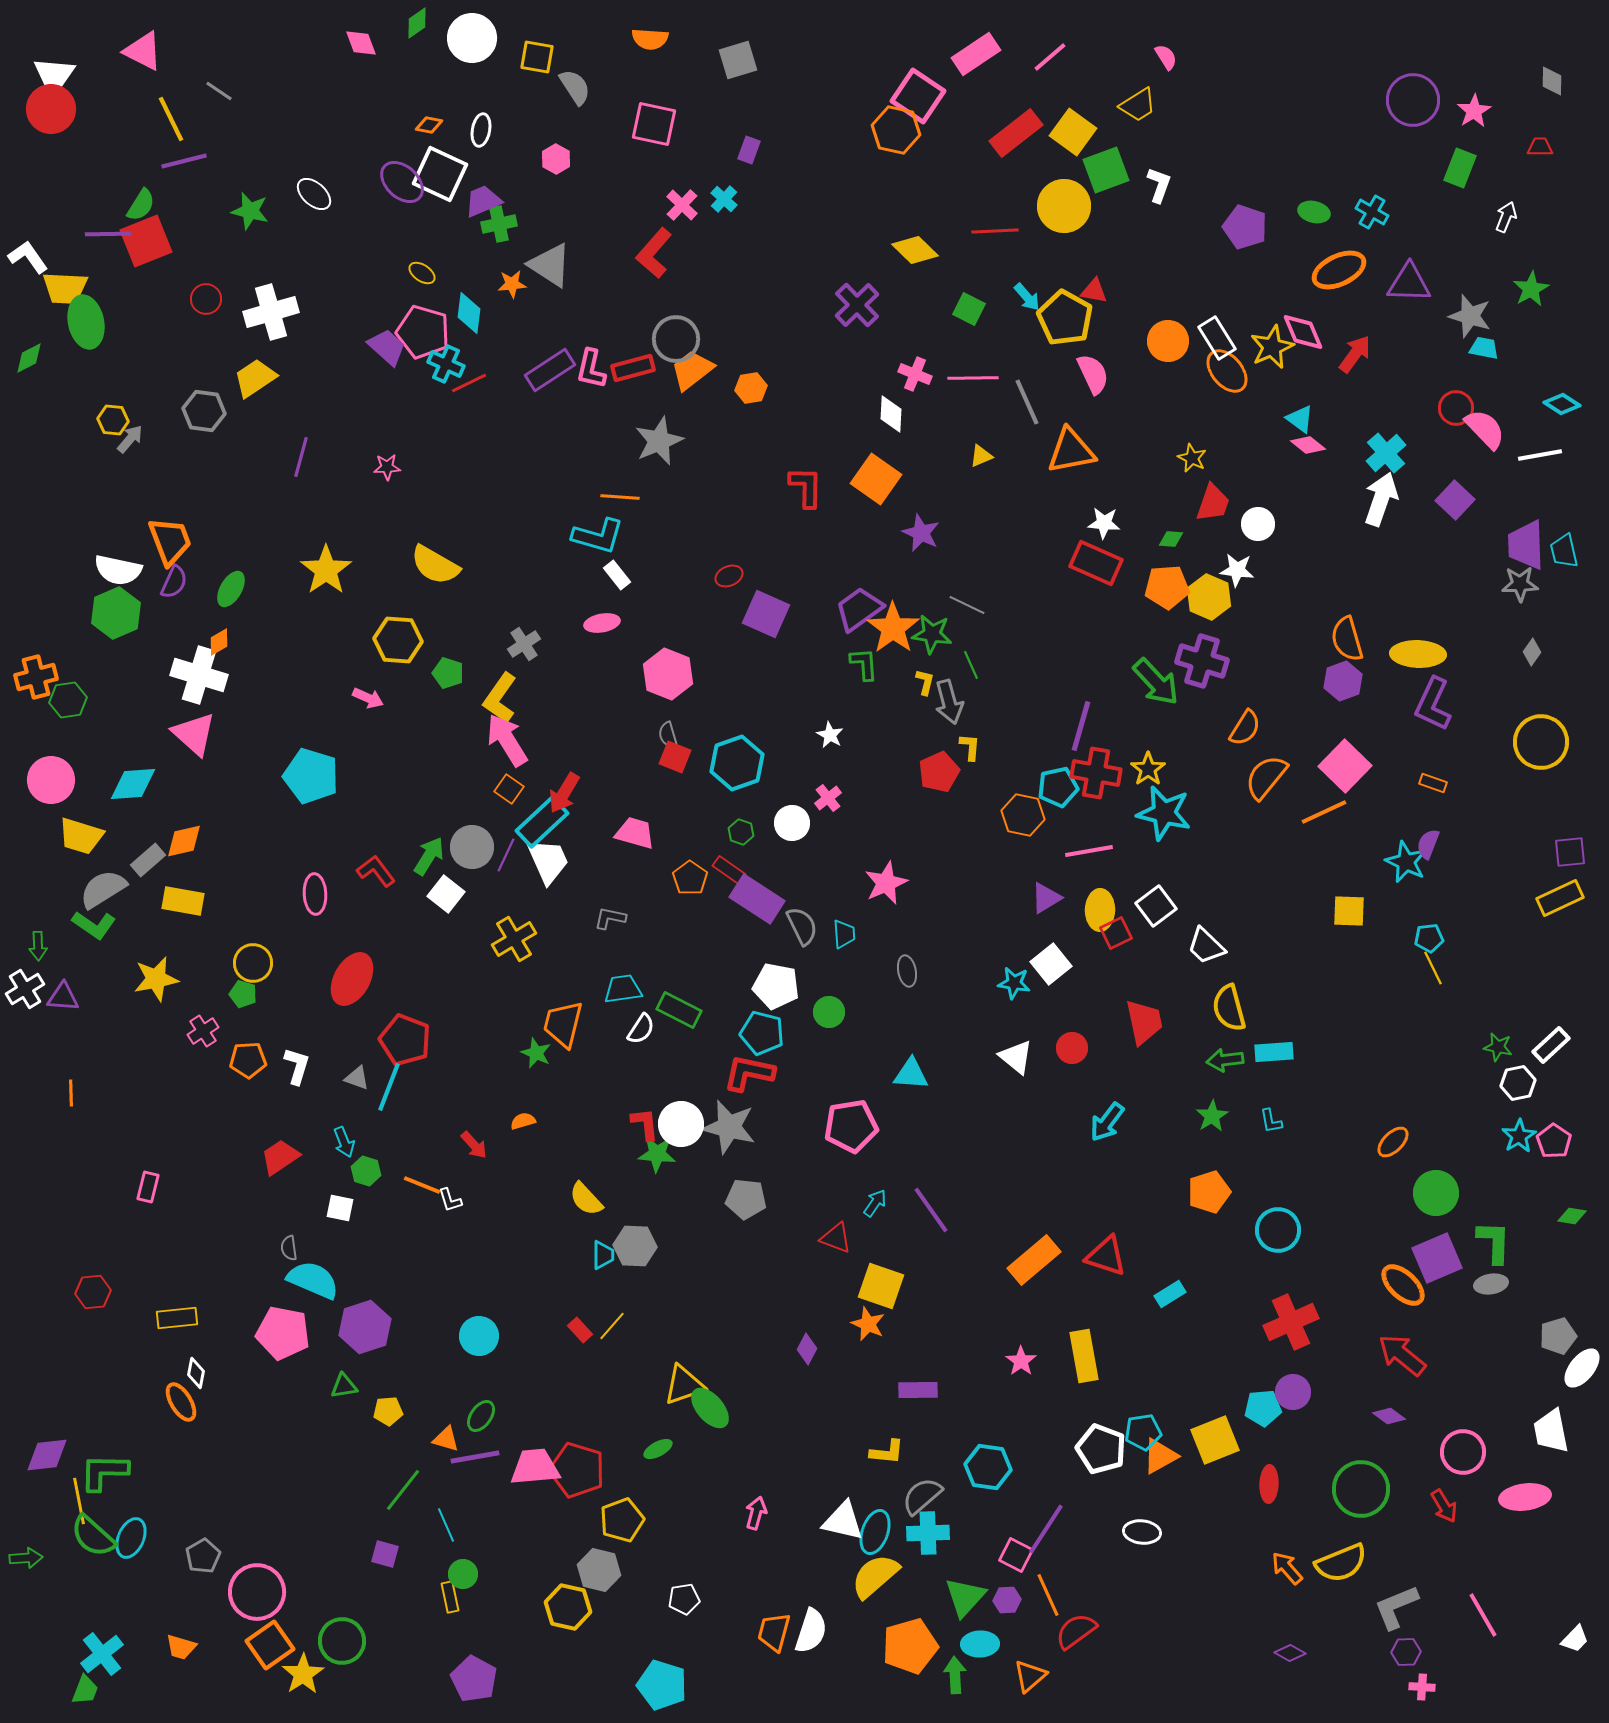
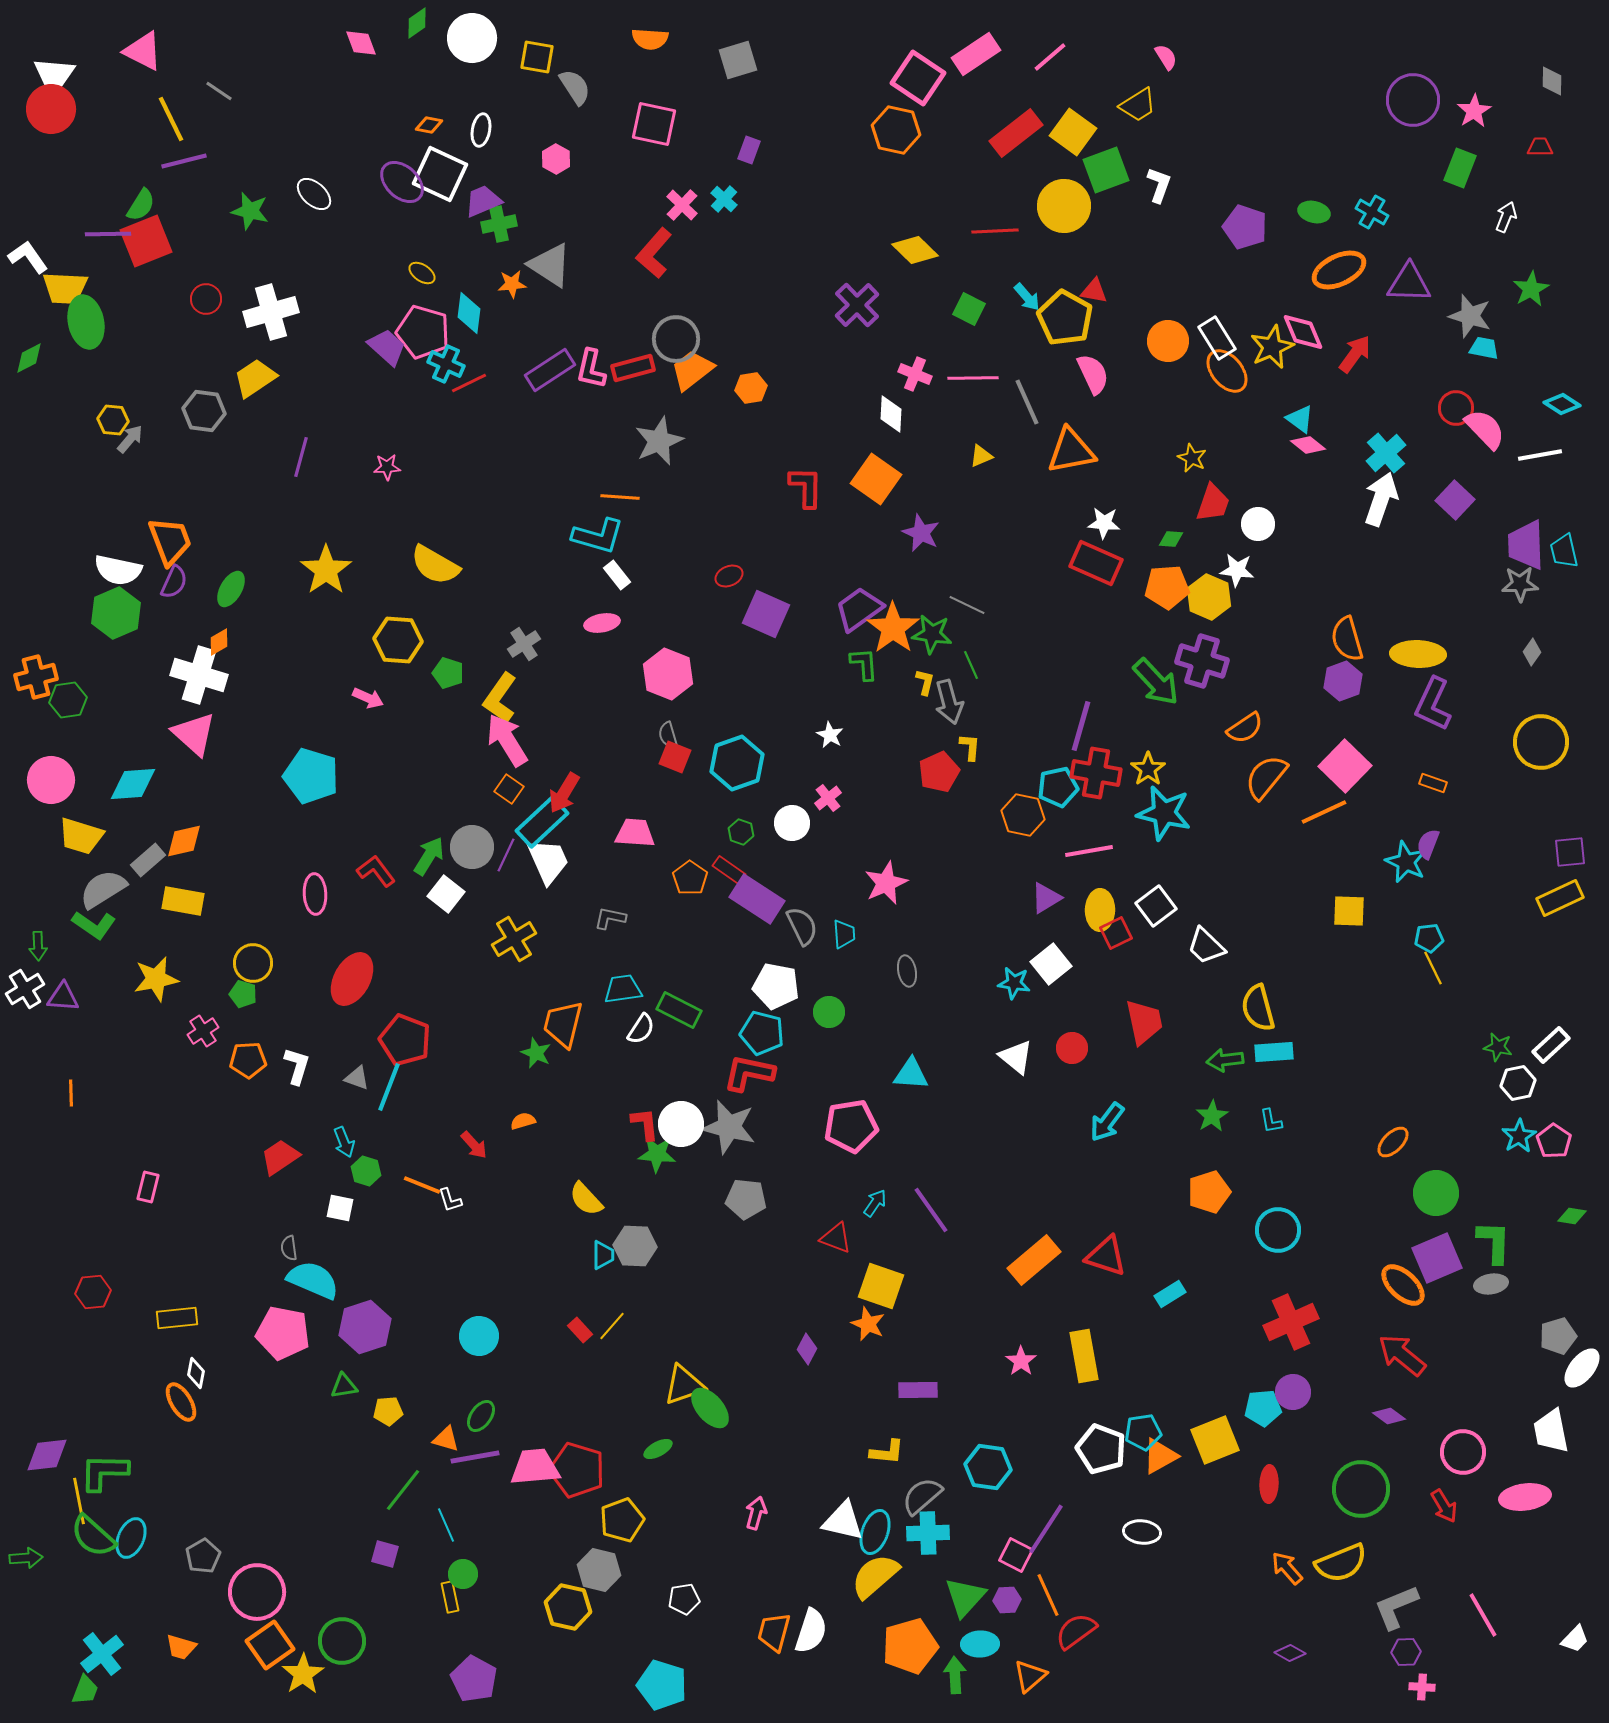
pink square at (918, 96): moved 18 px up
orange semicircle at (1245, 728): rotated 24 degrees clockwise
pink trapezoid at (635, 833): rotated 12 degrees counterclockwise
yellow semicircle at (1229, 1008): moved 29 px right
